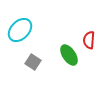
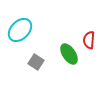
green ellipse: moved 1 px up
gray square: moved 3 px right
